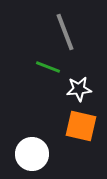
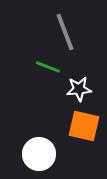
orange square: moved 3 px right
white circle: moved 7 px right
